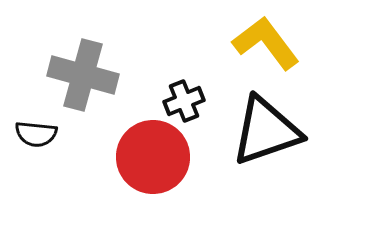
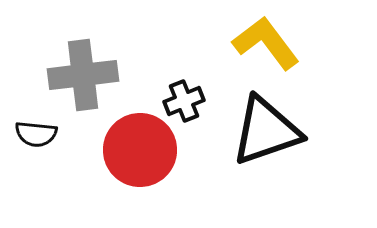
gray cross: rotated 22 degrees counterclockwise
red circle: moved 13 px left, 7 px up
